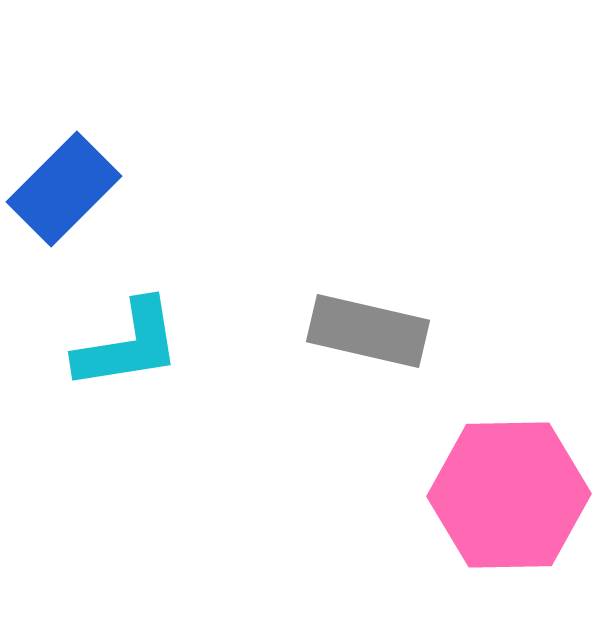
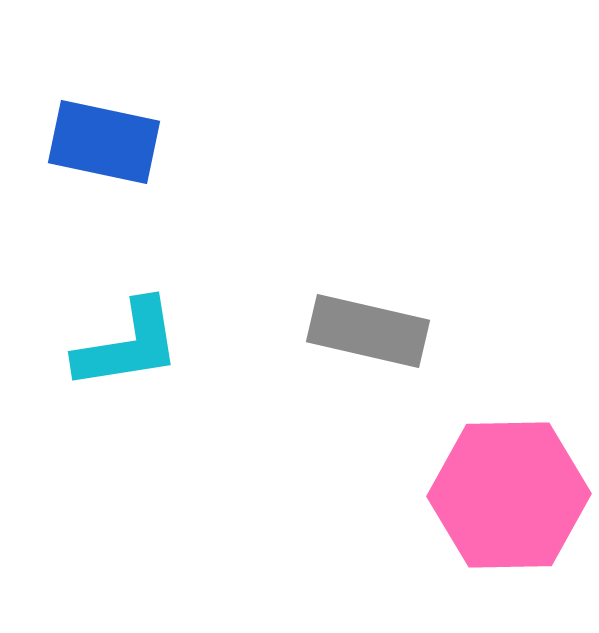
blue rectangle: moved 40 px right, 47 px up; rotated 57 degrees clockwise
